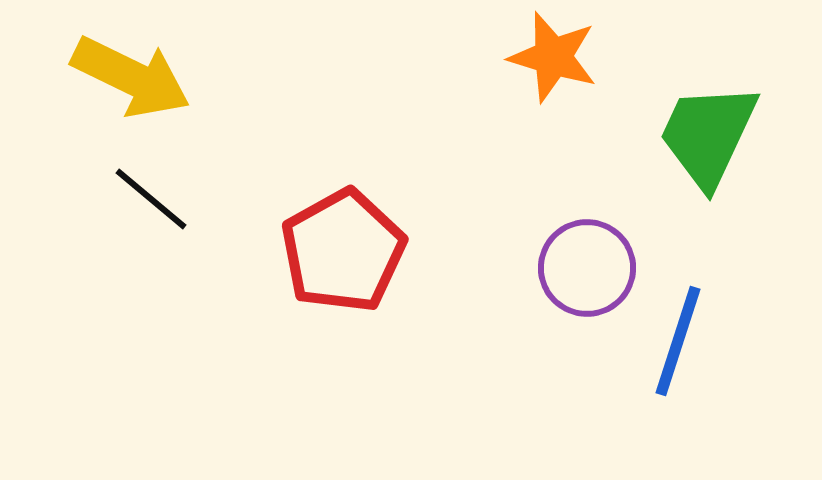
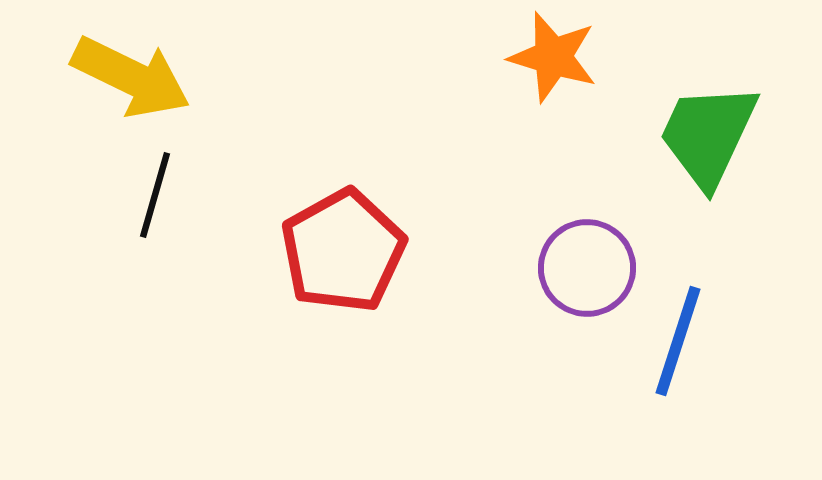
black line: moved 4 px right, 4 px up; rotated 66 degrees clockwise
